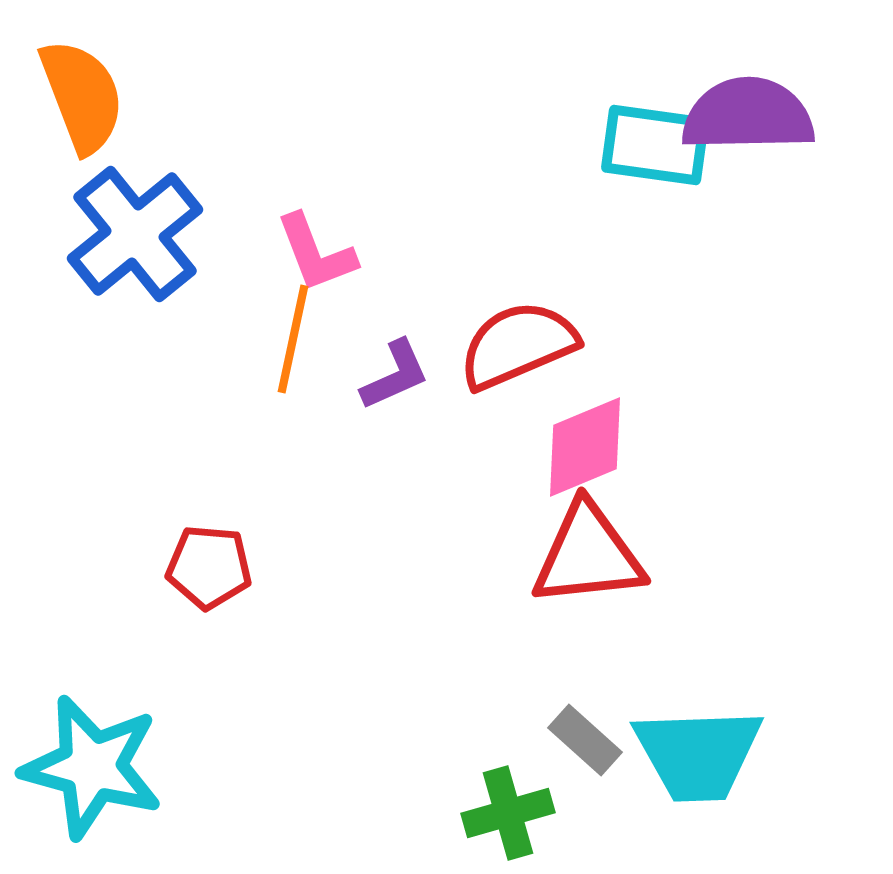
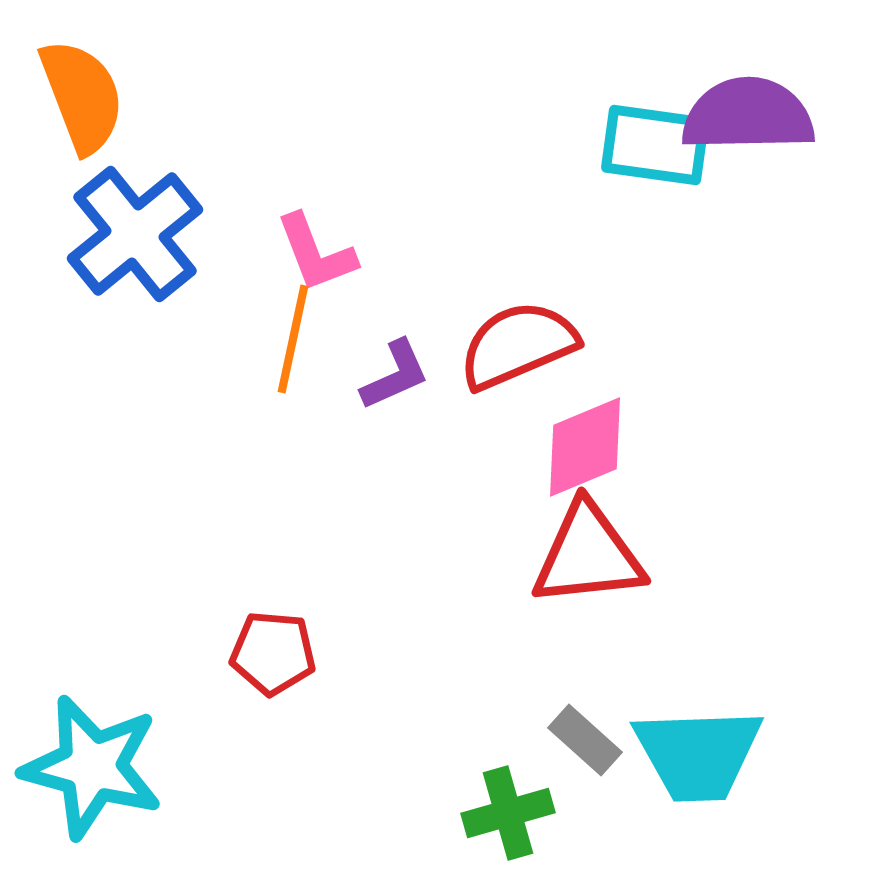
red pentagon: moved 64 px right, 86 px down
